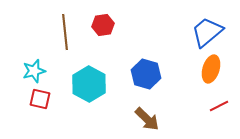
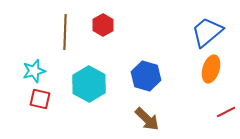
red hexagon: rotated 20 degrees counterclockwise
brown line: rotated 8 degrees clockwise
blue hexagon: moved 2 px down
red line: moved 7 px right, 6 px down
